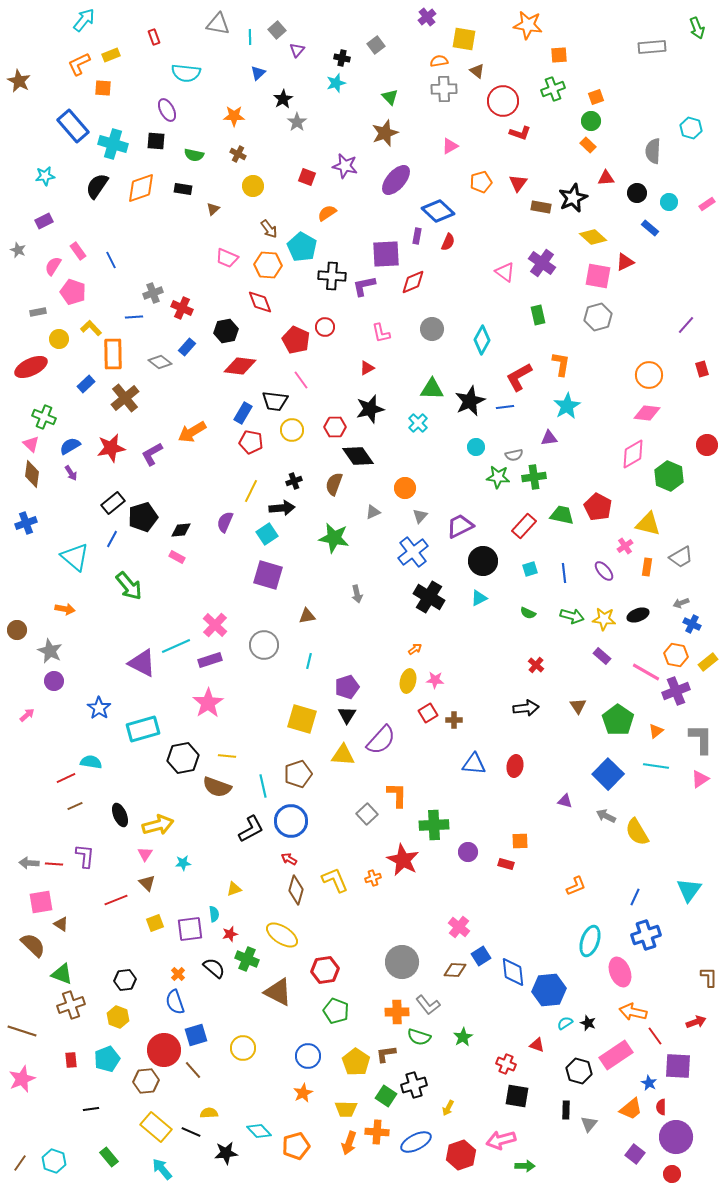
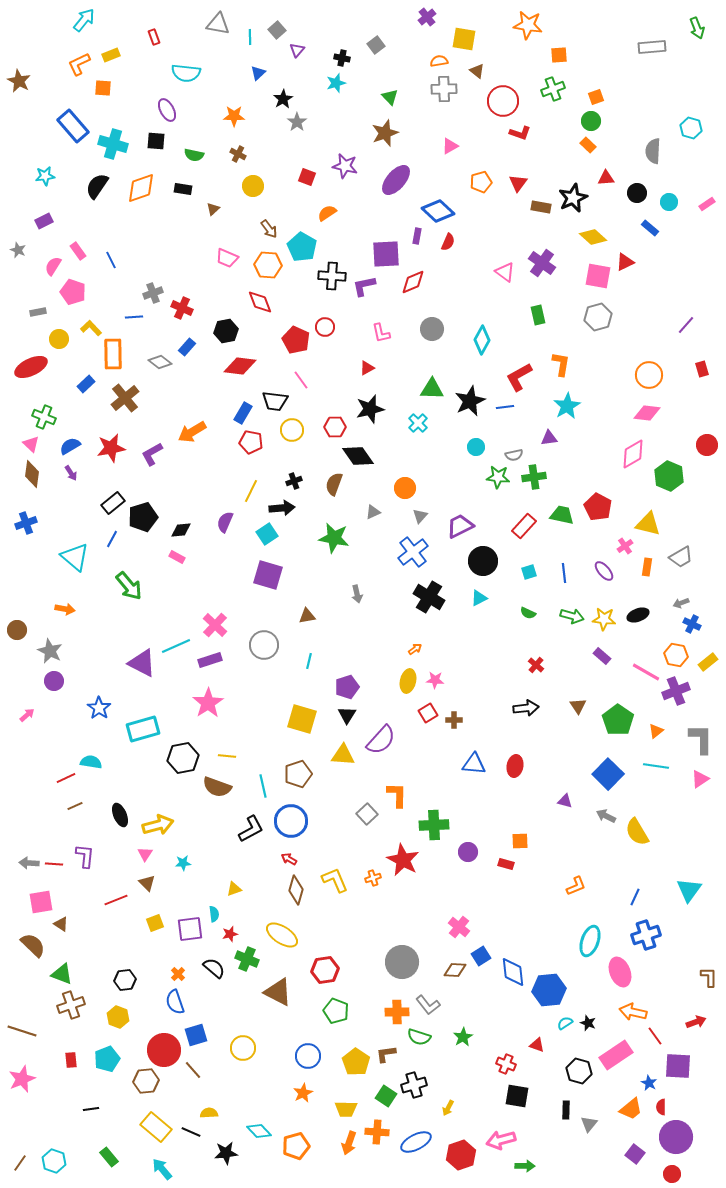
cyan square at (530, 569): moved 1 px left, 3 px down
